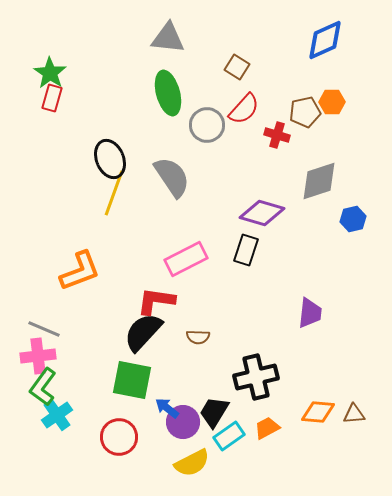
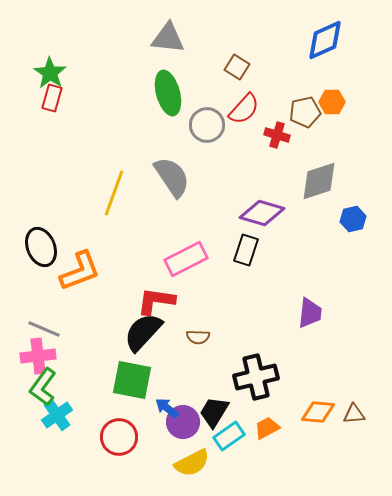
black ellipse: moved 69 px left, 88 px down
